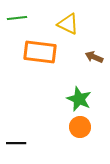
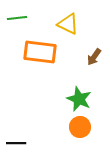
brown arrow: rotated 78 degrees counterclockwise
